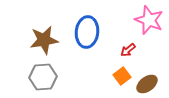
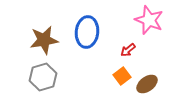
gray hexagon: rotated 12 degrees counterclockwise
